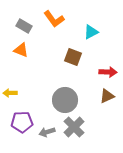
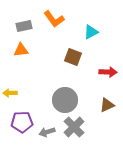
gray rectangle: rotated 42 degrees counterclockwise
orange triangle: rotated 28 degrees counterclockwise
brown triangle: moved 9 px down
